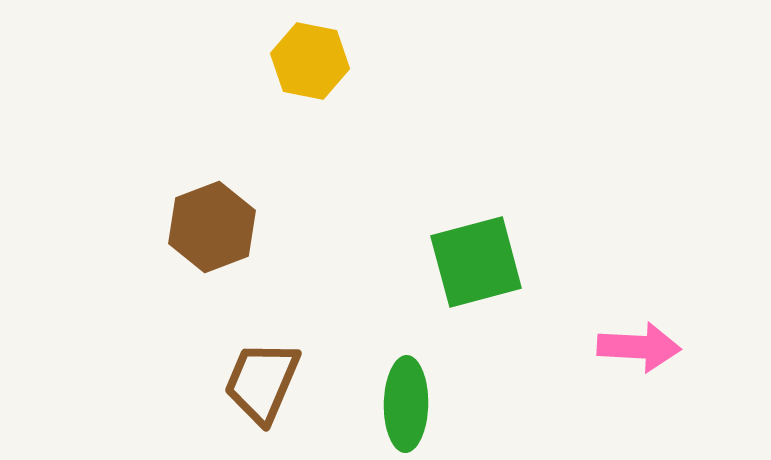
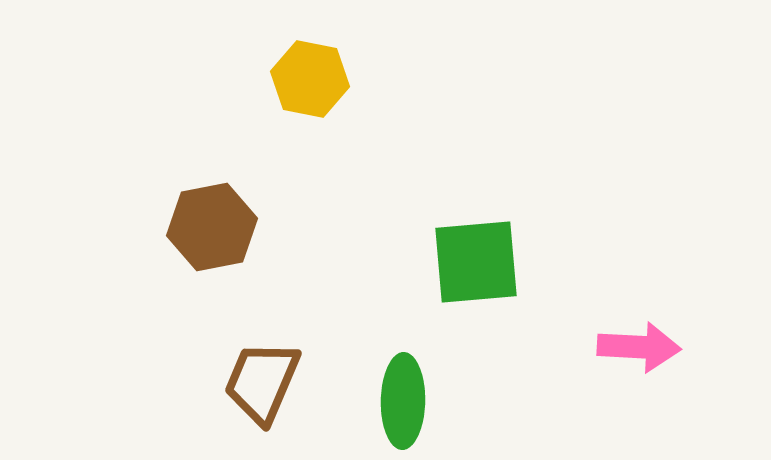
yellow hexagon: moved 18 px down
brown hexagon: rotated 10 degrees clockwise
green square: rotated 10 degrees clockwise
green ellipse: moved 3 px left, 3 px up
